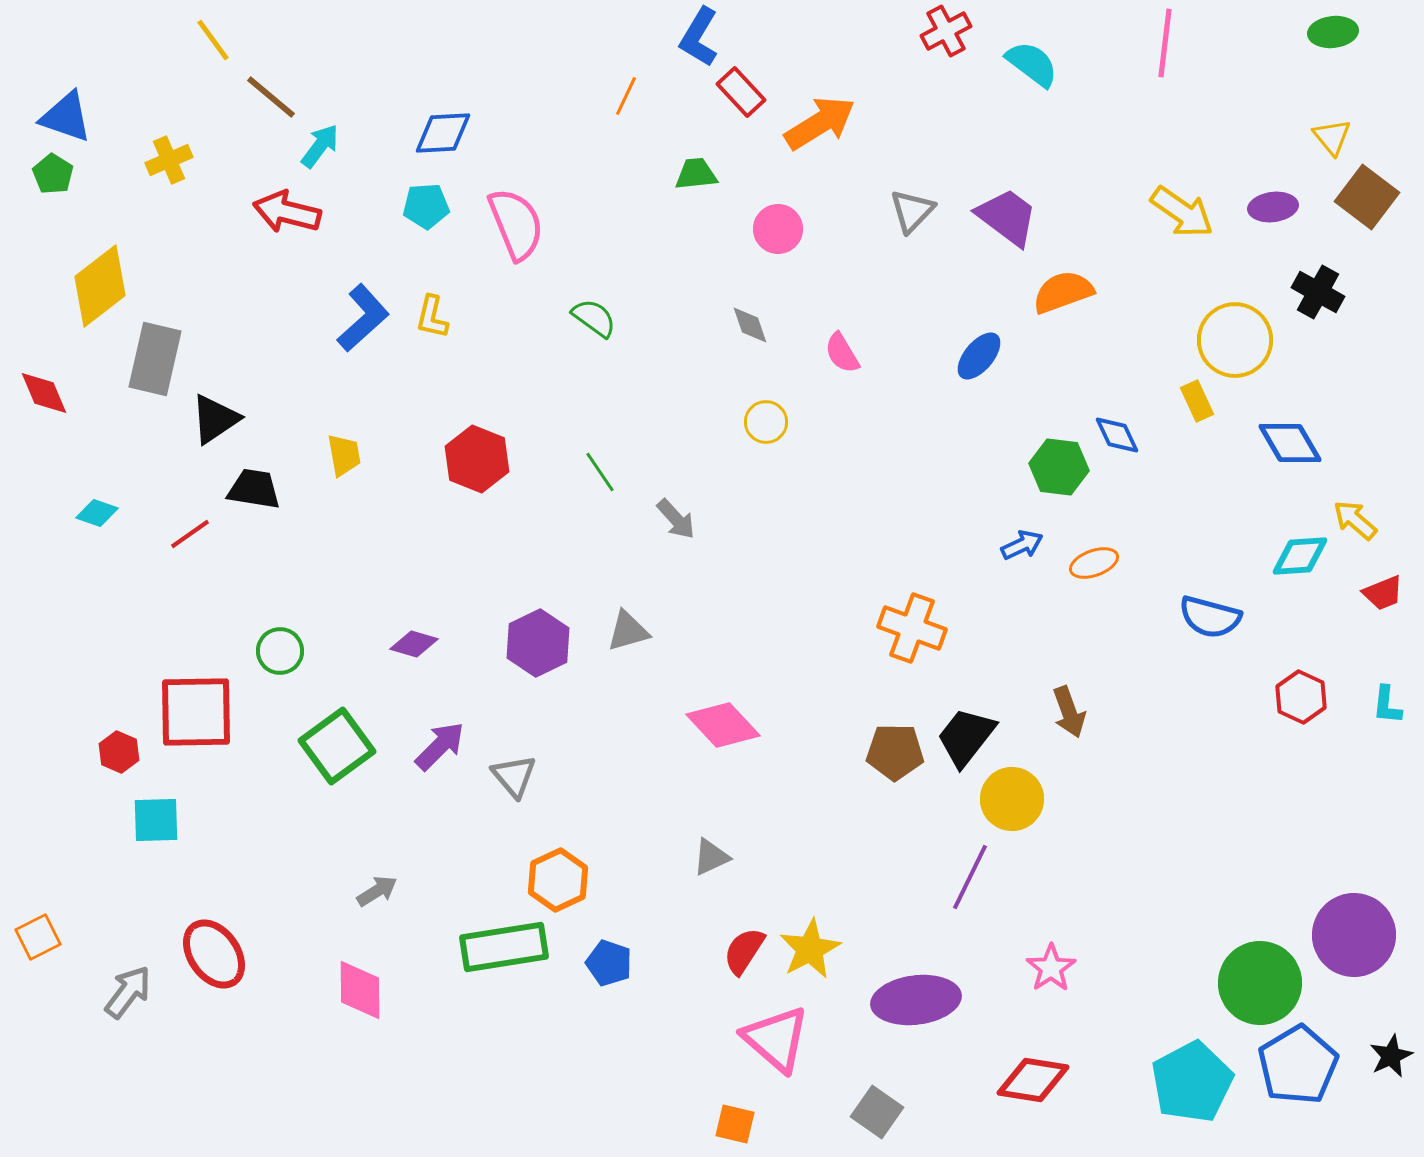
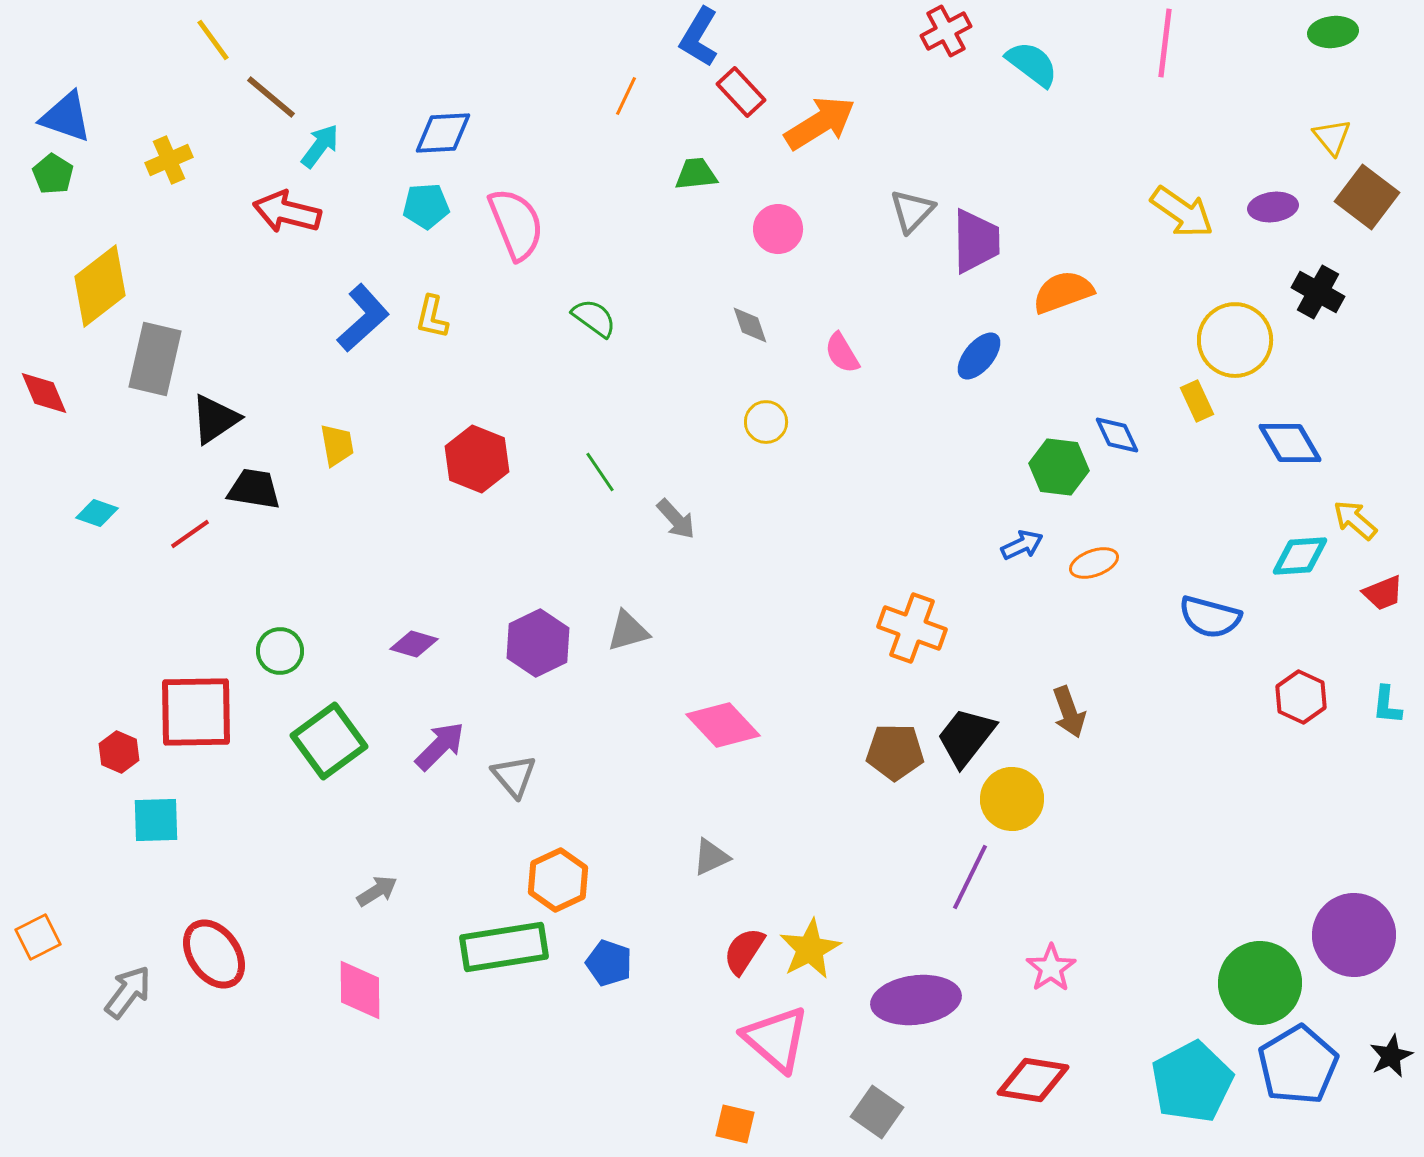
purple trapezoid at (1007, 217): moved 31 px left, 24 px down; rotated 52 degrees clockwise
yellow trapezoid at (344, 455): moved 7 px left, 10 px up
green square at (337, 746): moved 8 px left, 5 px up
